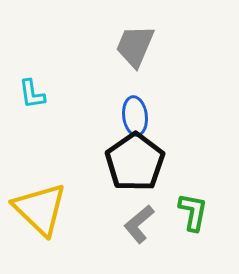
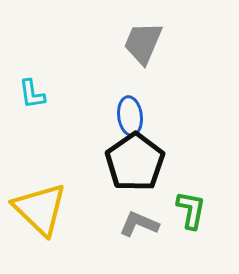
gray trapezoid: moved 8 px right, 3 px up
blue ellipse: moved 5 px left
green L-shape: moved 2 px left, 2 px up
gray L-shape: rotated 63 degrees clockwise
